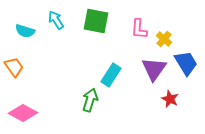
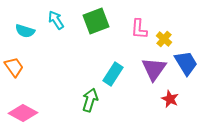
green square: rotated 32 degrees counterclockwise
cyan rectangle: moved 2 px right, 1 px up
